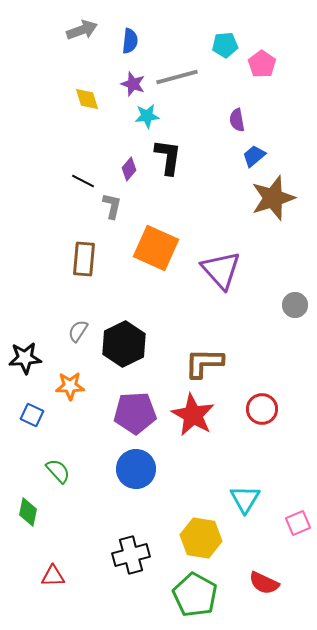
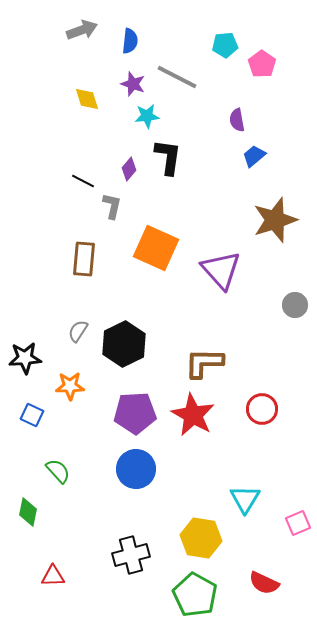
gray line: rotated 42 degrees clockwise
brown star: moved 2 px right, 22 px down
